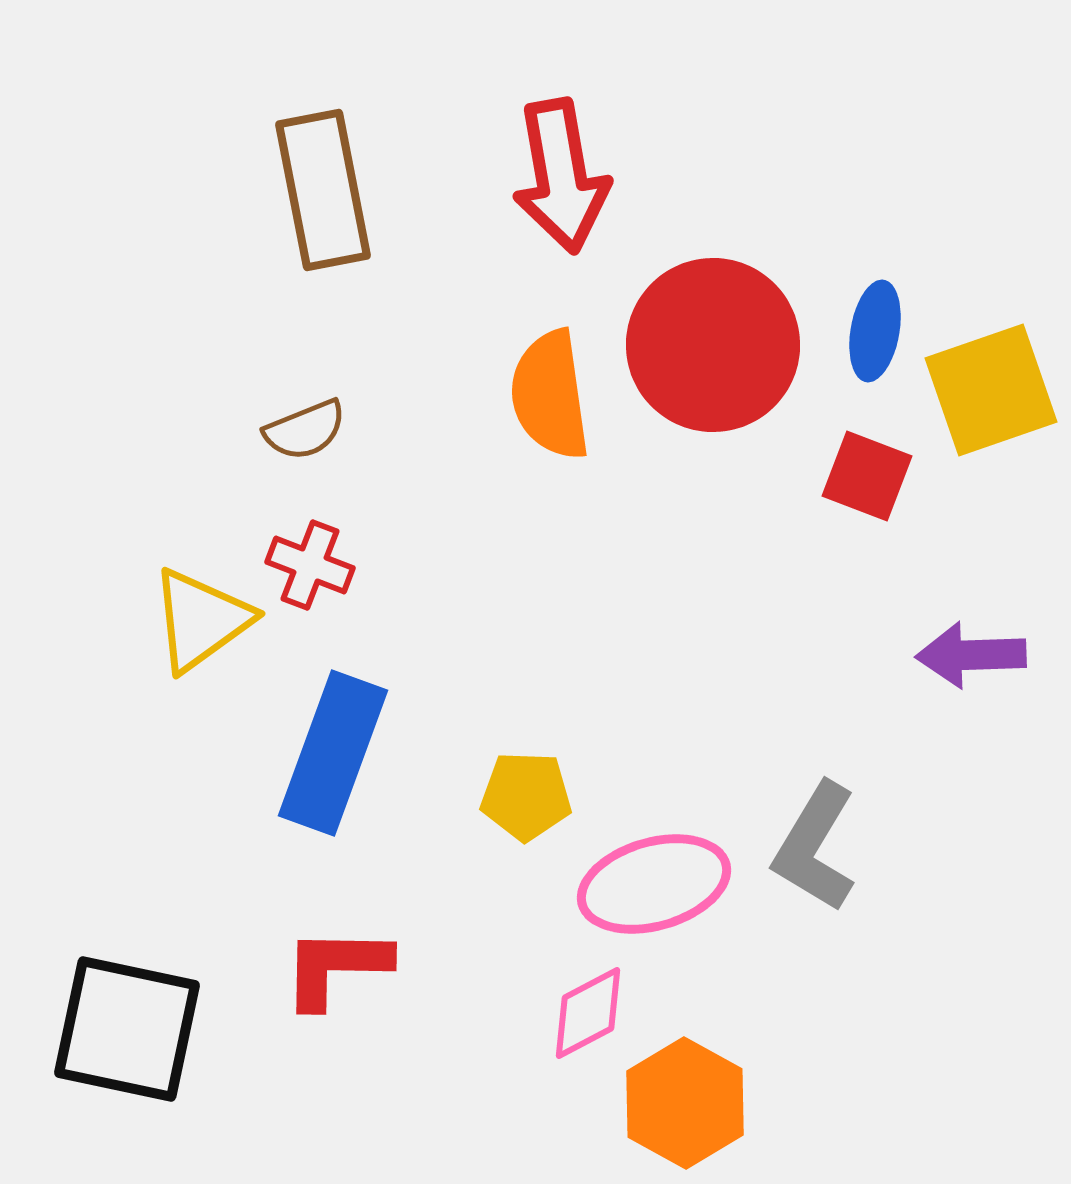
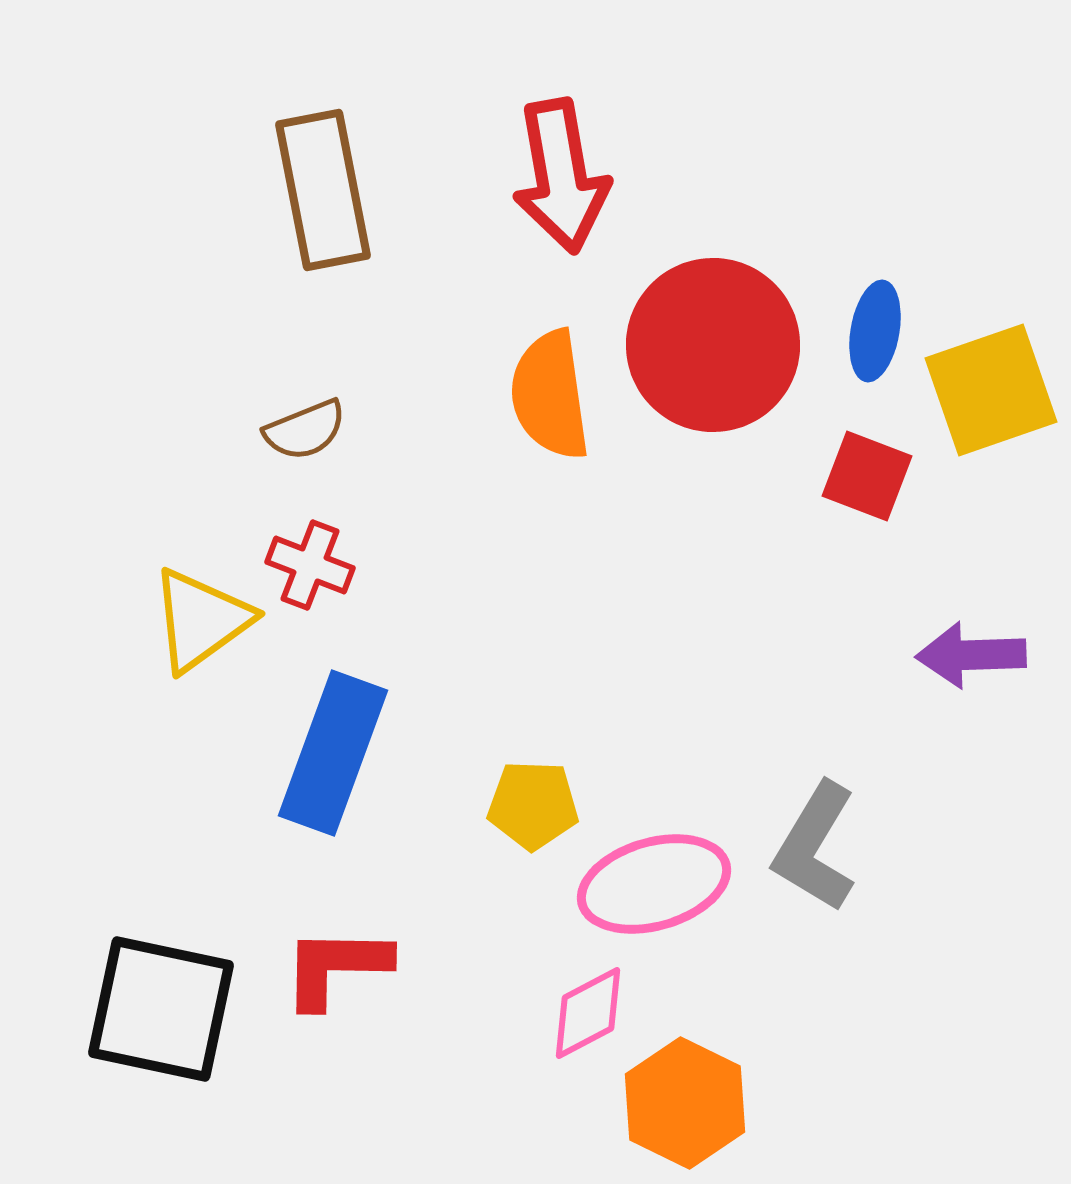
yellow pentagon: moved 7 px right, 9 px down
black square: moved 34 px right, 20 px up
orange hexagon: rotated 3 degrees counterclockwise
